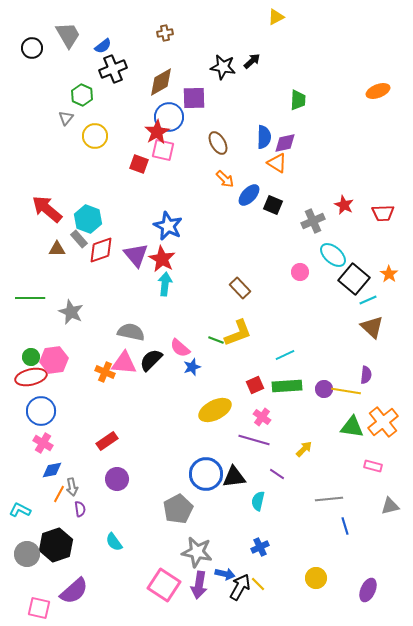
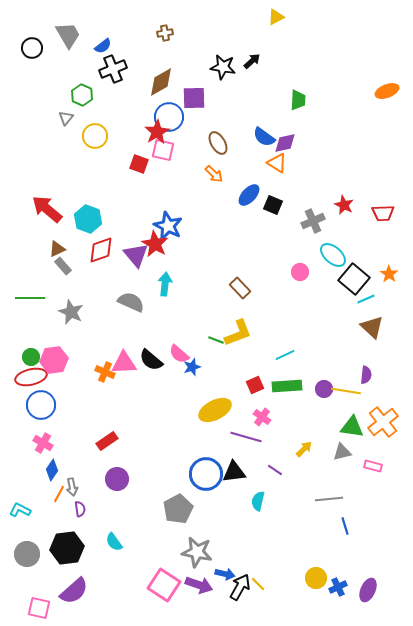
orange ellipse at (378, 91): moved 9 px right
blue semicircle at (264, 137): rotated 125 degrees clockwise
orange arrow at (225, 179): moved 11 px left, 5 px up
gray rectangle at (79, 239): moved 16 px left, 27 px down
brown triangle at (57, 249): rotated 24 degrees counterclockwise
red star at (162, 259): moved 7 px left, 15 px up
cyan line at (368, 300): moved 2 px left, 1 px up
gray semicircle at (131, 332): moved 30 px up; rotated 12 degrees clockwise
pink semicircle at (180, 348): moved 1 px left, 6 px down
black semicircle at (151, 360): rotated 95 degrees counterclockwise
pink triangle at (124, 363): rotated 8 degrees counterclockwise
blue circle at (41, 411): moved 6 px up
purple line at (254, 440): moved 8 px left, 3 px up
blue diamond at (52, 470): rotated 45 degrees counterclockwise
purple line at (277, 474): moved 2 px left, 4 px up
black triangle at (234, 477): moved 5 px up
gray triangle at (390, 506): moved 48 px left, 54 px up
black hexagon at (56, 545): moved 11 px right, 3 px down; rotated 12 degrees clockwise
blue cross at (260, 547): moved 78 px right, 40 px down
purple arrow at (199, 585): rotated 80 degrees counterclockwise
